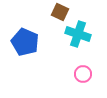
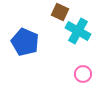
cyan cross: moved 3 px up; rotated 10 degrees clockwise
